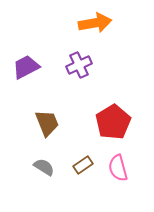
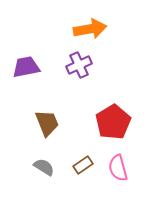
orange arrow: moved 5 px left, 6 px down
purple trapezoid: rotated 16 degrees clockwise
